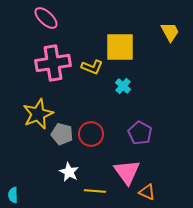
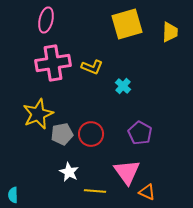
pink ellipse: moved 2 px down; rotated 60 degrees clockwise
yellow trapezoid: rotated 30 degrees clockwise
yellow square: moved 7 px right, 23 px up; rotated 16 degrees counterclockwise
gray pentagon: rotated 25 degrees counterclockwise
